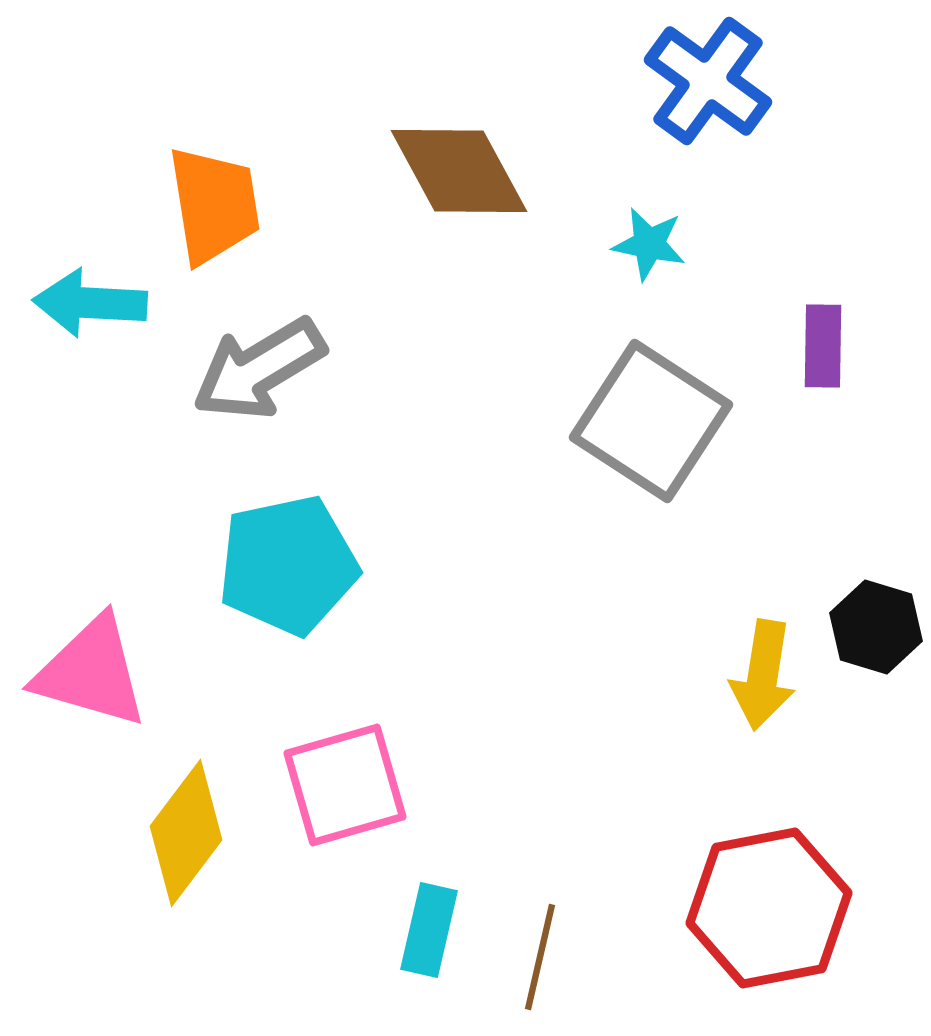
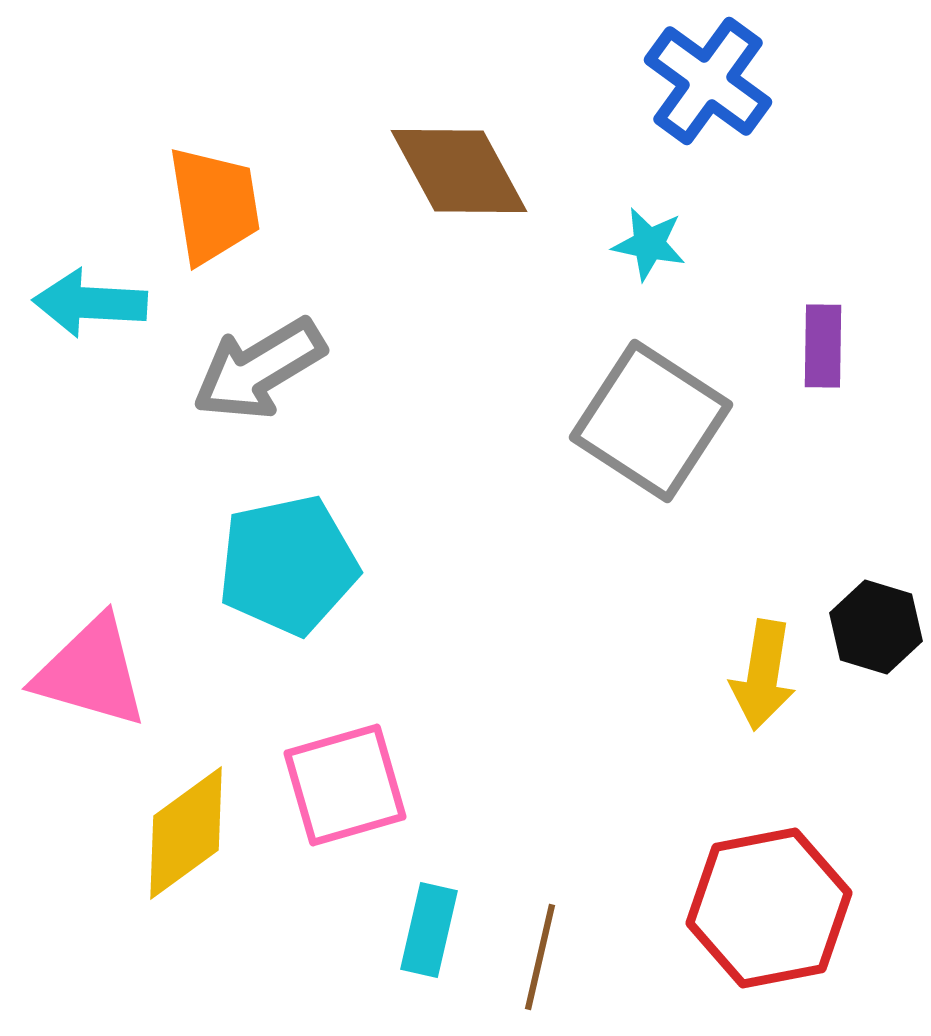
yellow diamond: rotated 17 degrees clockwise
